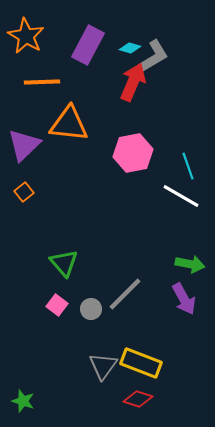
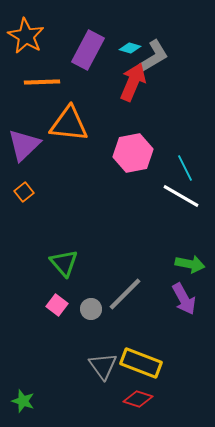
purple rectangle: moved 5 px down
cyan line: moved 3 px left, 2 px down; rotated 8 degrees counterclockwise
gray triangle: rotated 12 degrees counterclockwise
